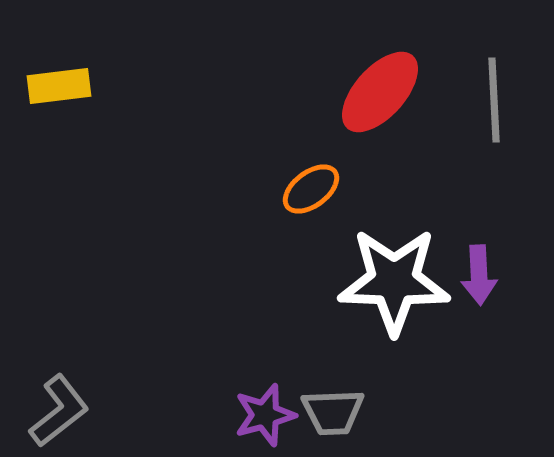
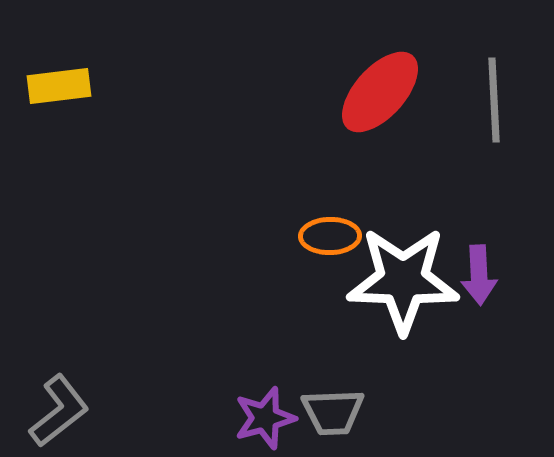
orange ellipse: moved 19 px right, 47 px down; rotated 36 degrees clockwise
white star: moved 9 px right, 1 px up
purple star: moved 3 px down
